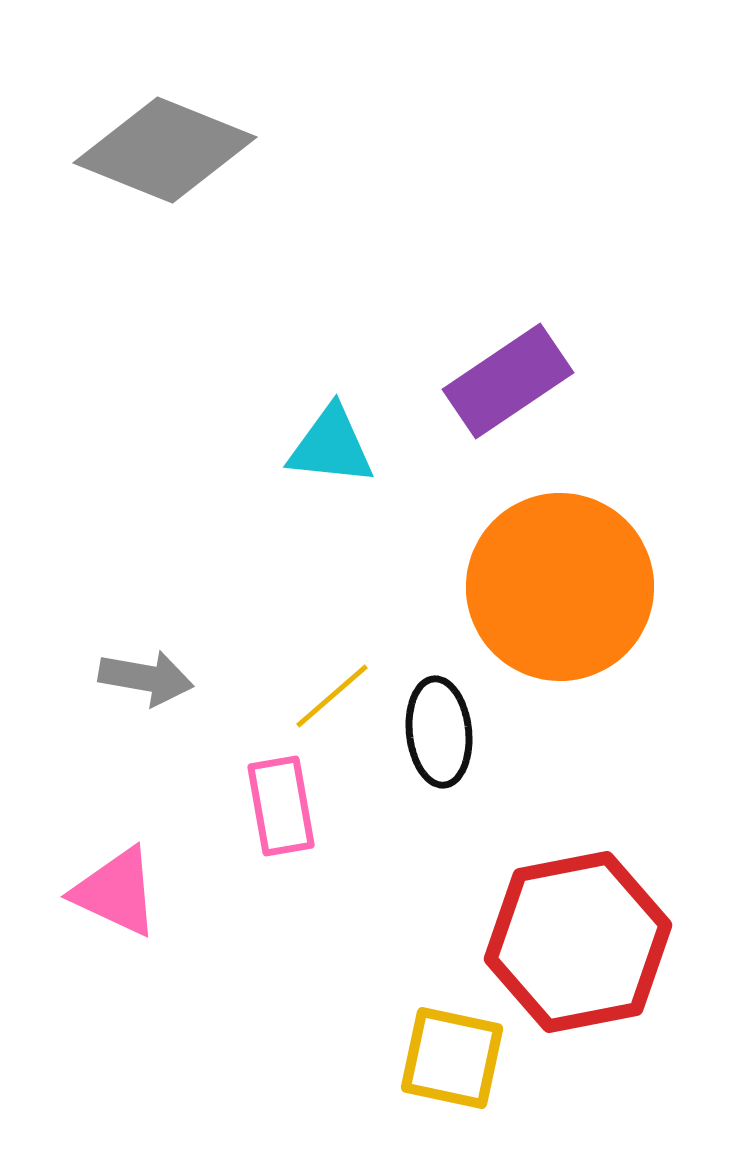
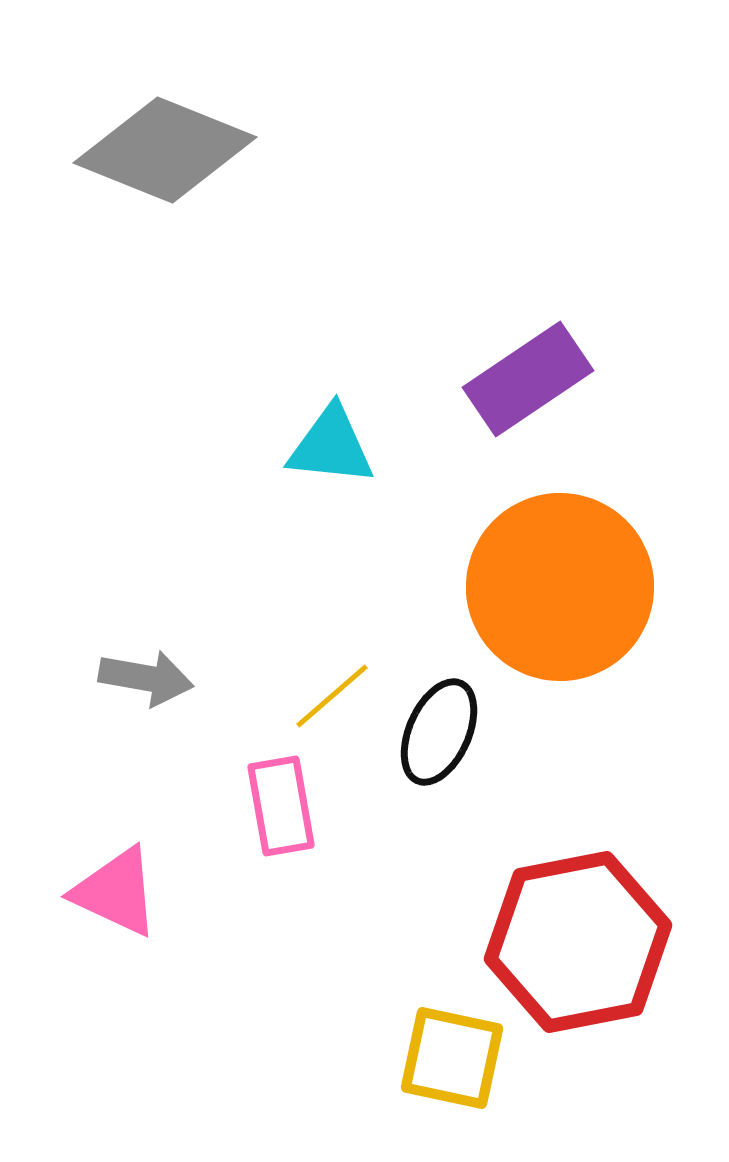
purple rectangle: moved 20 px right, 2 px up
black ellipse: rotated 30 degrees clockwise
